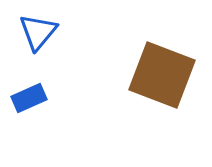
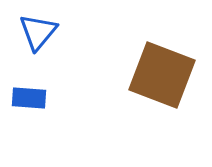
blue rectangle: rotated 28 degrees clockwise
